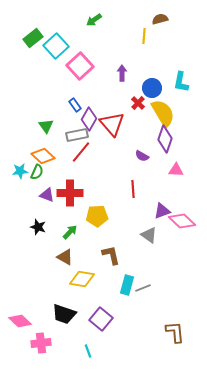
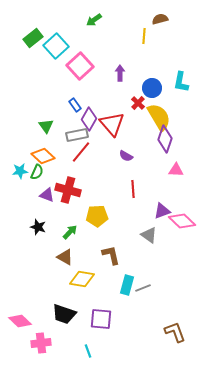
purple arrow at (122, 73): moved 2 px left
yellow semicircle at (163, 113): moved 4 px left, 4 px down
purple semicircle at (142, 156): moved 16 px left
red cross at (70, 193): moved 2 px left, 3 px up; rotated 15 degrees clockwise
purple square at (101, 319): rotated 35 degrees counterclockwise
brown L-shape at (175, 332): rotated 15 degrees counterclockwise
